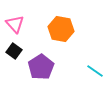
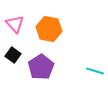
orange hexagon: moved 12 px left
black square: moved 1 px left, 4 px down
cyan line: rotated 18 degrees counterclockwise
